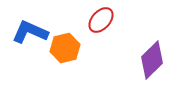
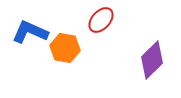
orange hexagon: rotated 24 degrees clockwise
